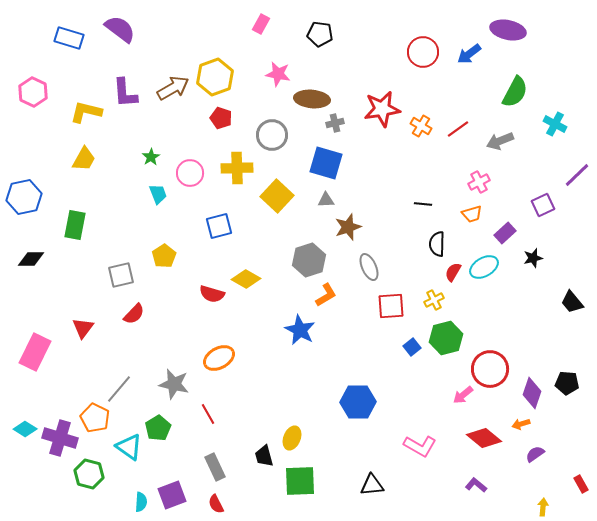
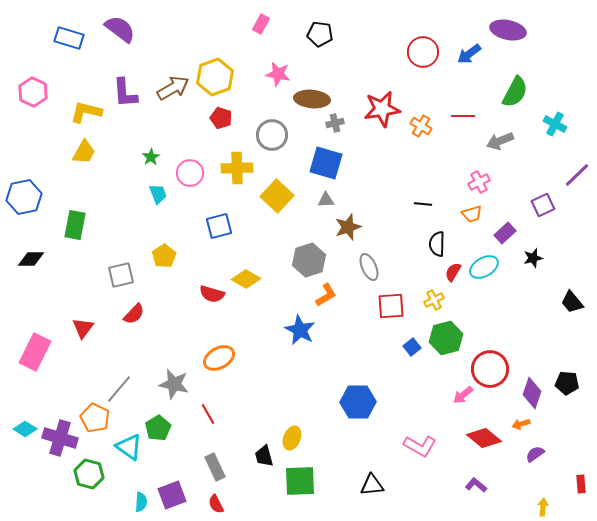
red line at (458, 129): moved 5 px right, 13 px up; rotated 35 degrees clockwise
yellow trapezoid at (84, 159): moved 7 px up
red rectangle at (581, 484): rotated 24 degrees clockwise
